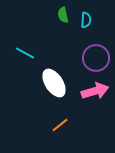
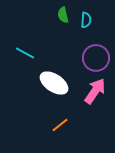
white ellipse: rotated 24 degrees counterclockwise
pink arrow: rotated 40 degrees counterclockwise
